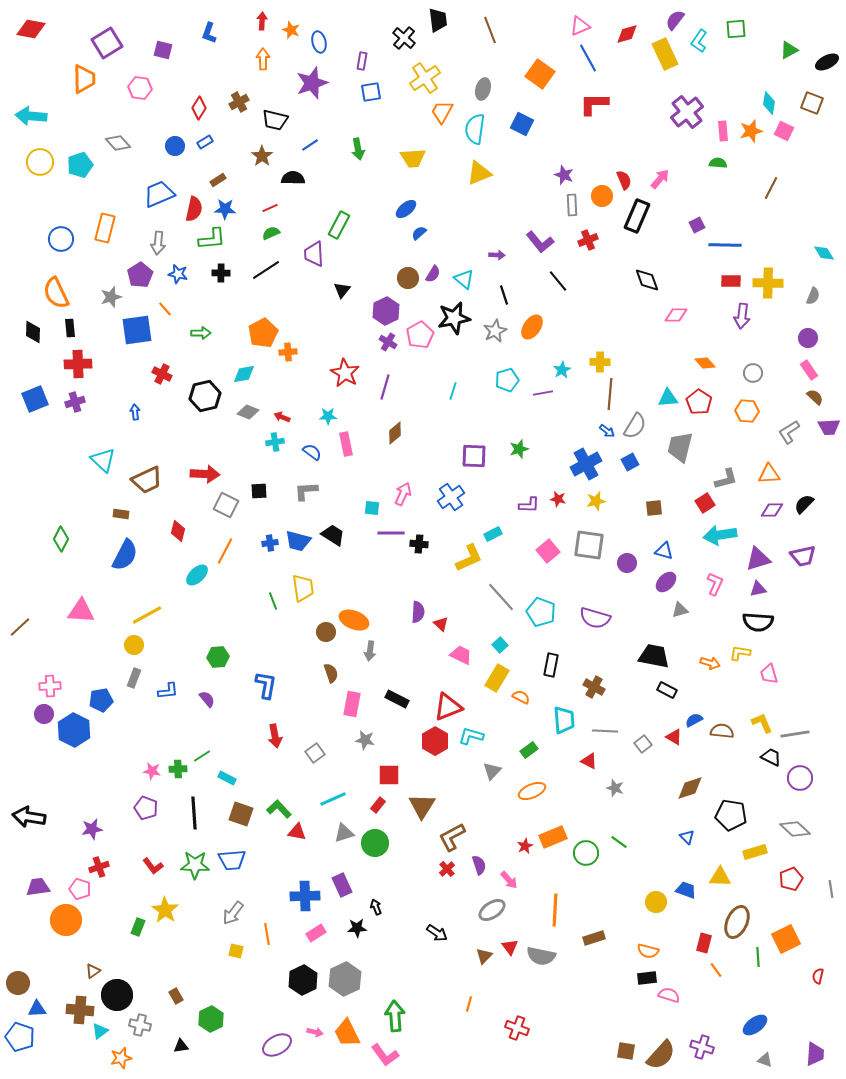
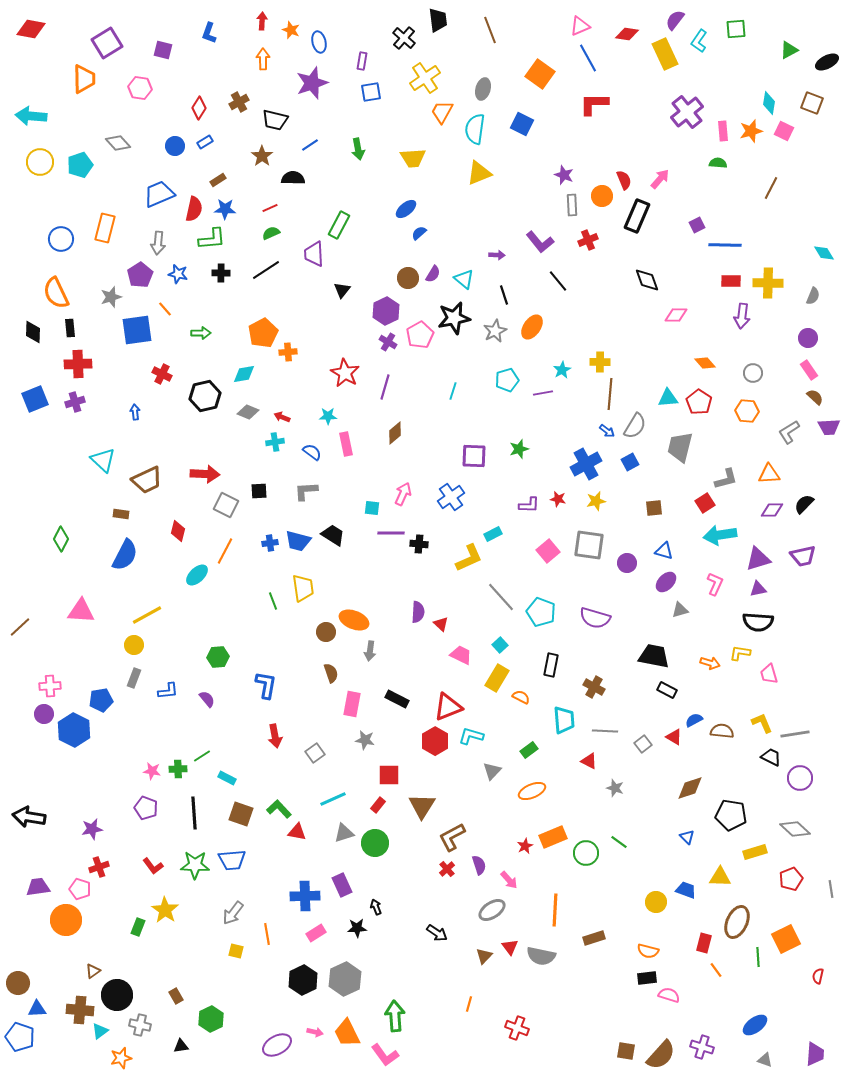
red diamond at (627, 34): rotated 25 degrees clockwise
